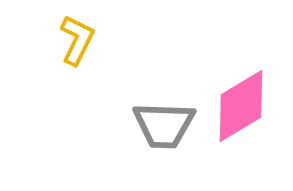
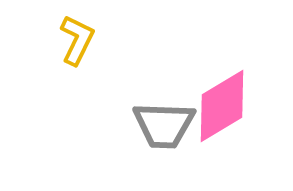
pink diamond: moved 19 px left
